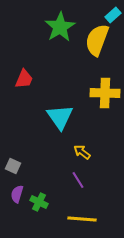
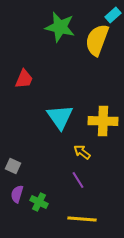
green star: rotated 28 degrees counterclockwise
yellow cross: moved 2 px left, 28 px down
